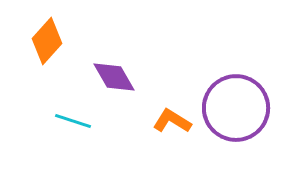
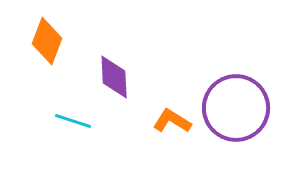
orange diamond: rotated 21 degrees counterclockwise
purple diamond: rotated 27 degrees clockwise
